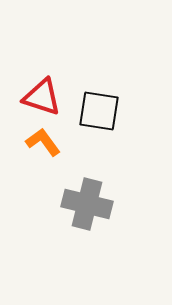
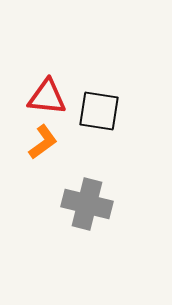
red triangle: moved 5 px right; rotated 12 degrees counterclockwise
orange L-shape: rotated 90 degrees clockwise
